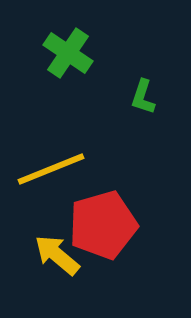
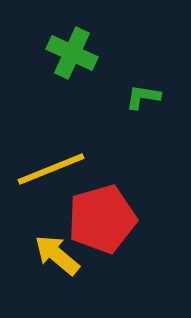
green cross: moved 4 px right; rotated 9 degrees counterclockwise
green L-shape: rotated 81 degrees clockwise
red pentagon: moved 1 px left, 6 px up
